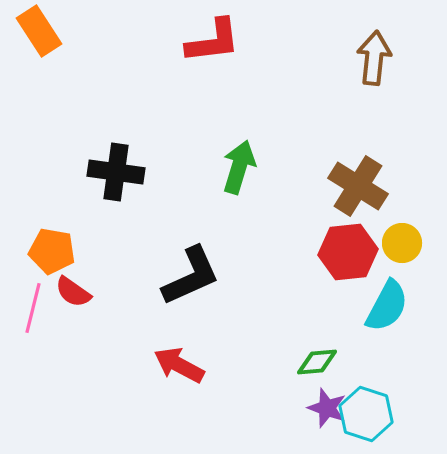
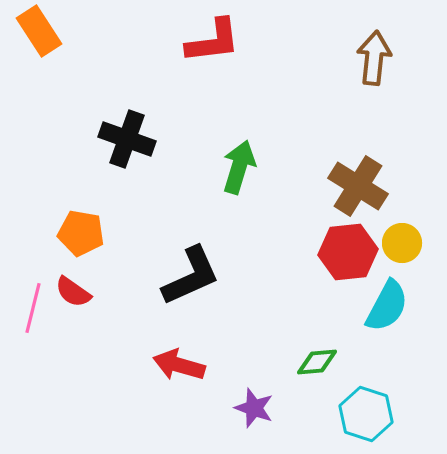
black cross: moved 11 px right, 33 px up; rotated 12 degrees clockwise
orange pentagon: moved 29 px right, 18 px up
red arrow: rotated 12 degrees counterclockwise
purple star: moved 73 px left
